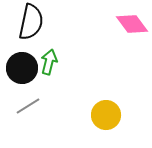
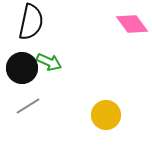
green arrow: rotated 100 degrees clockwise
